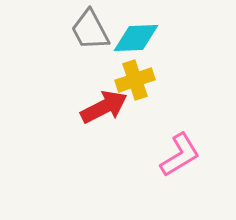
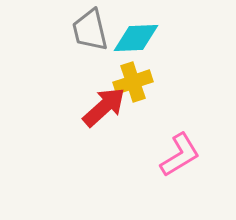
gray trapezoid: rotated 15 degrees clockwise
yellow cross: moved 2 px left, 2 px down
red arrow: rotated 15 degrees counterclockwise
